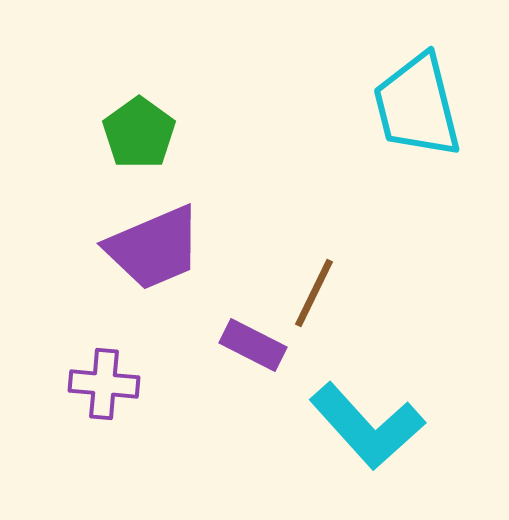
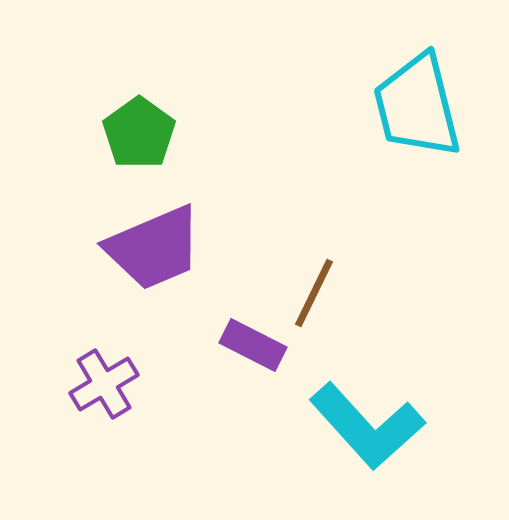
purple cross: rotated 36 degrees counterclockwise
